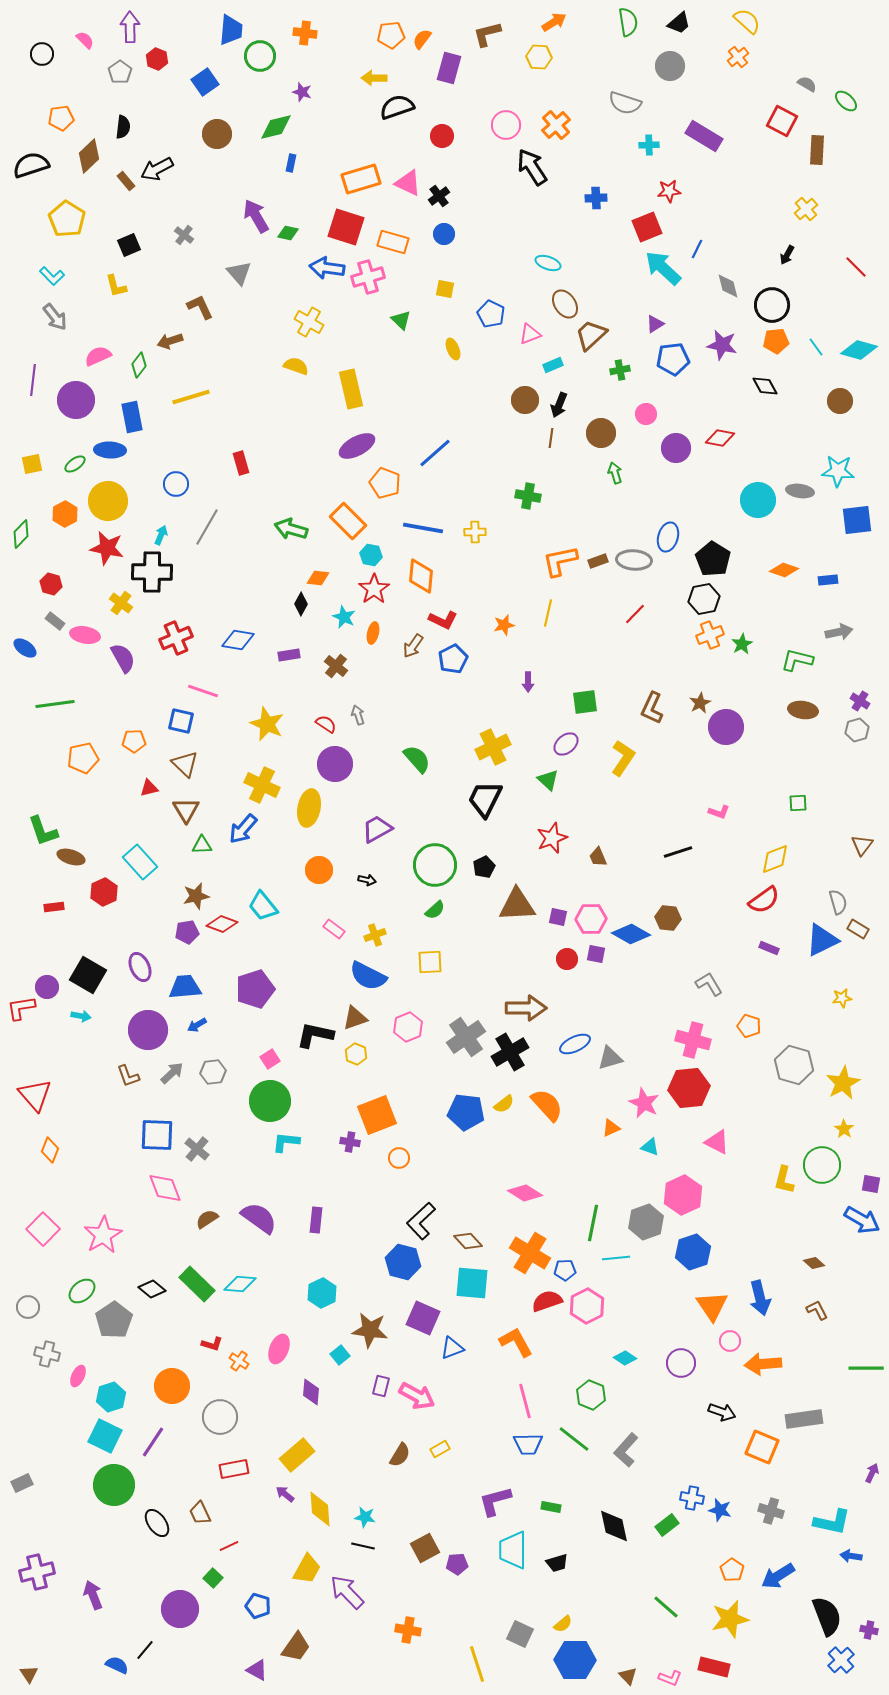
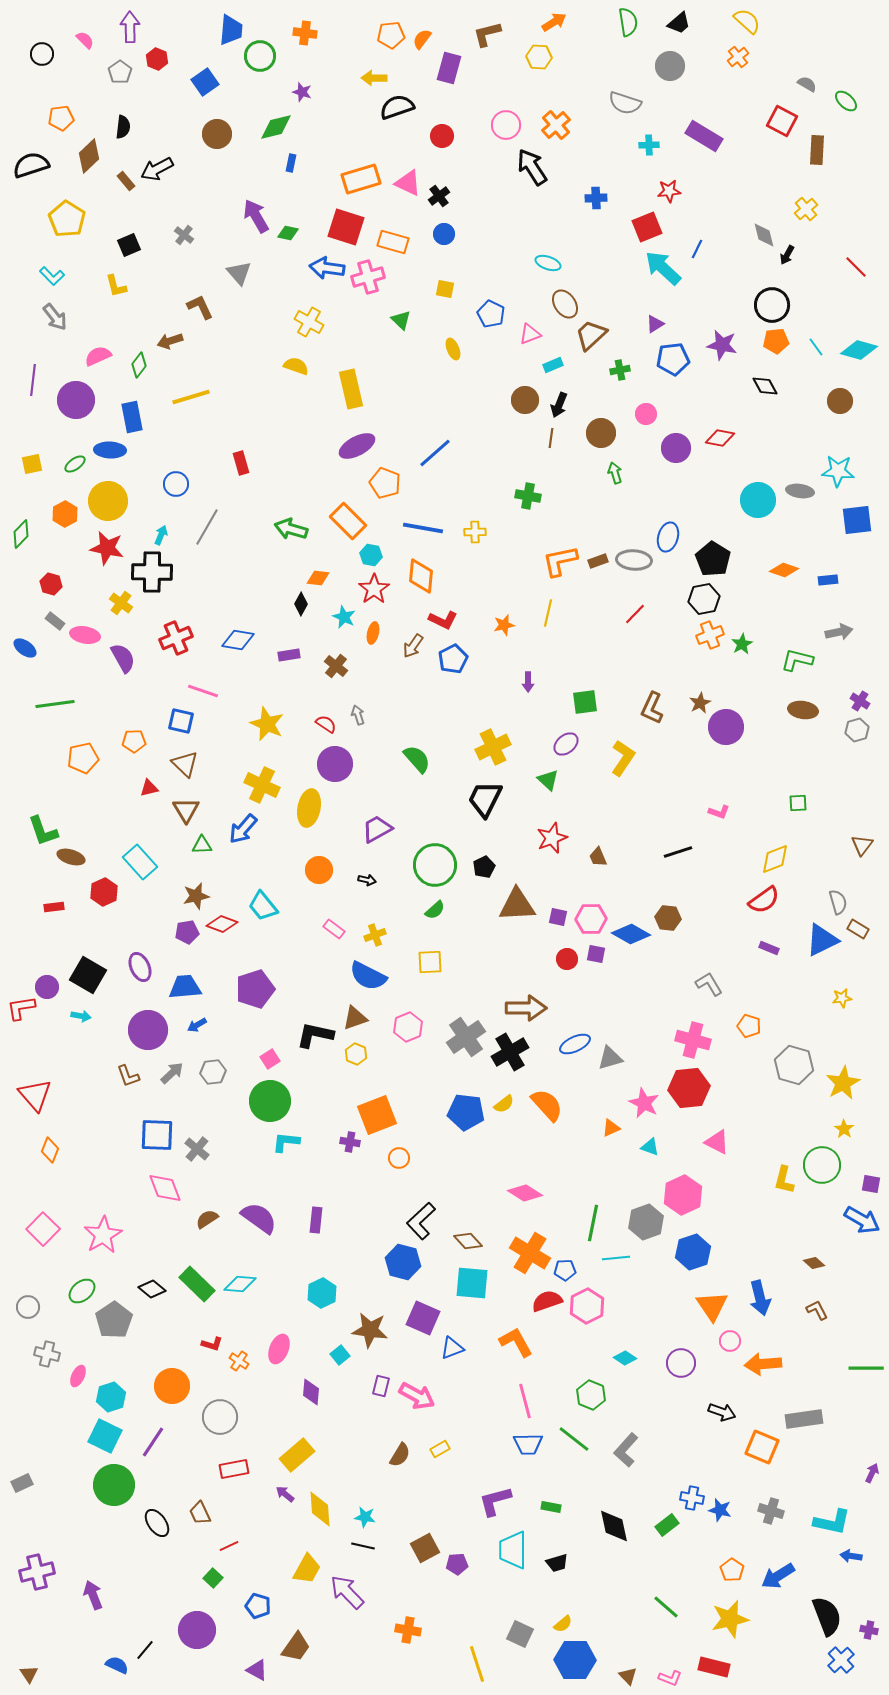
gray diamond at (728, 286): moved 36 px right, 51 px up
purple circle at (180, 1609): moved 17 px right, 21 px down
